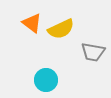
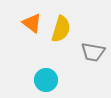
yellow semicircle: rotated 48 degrees counterclockwise
